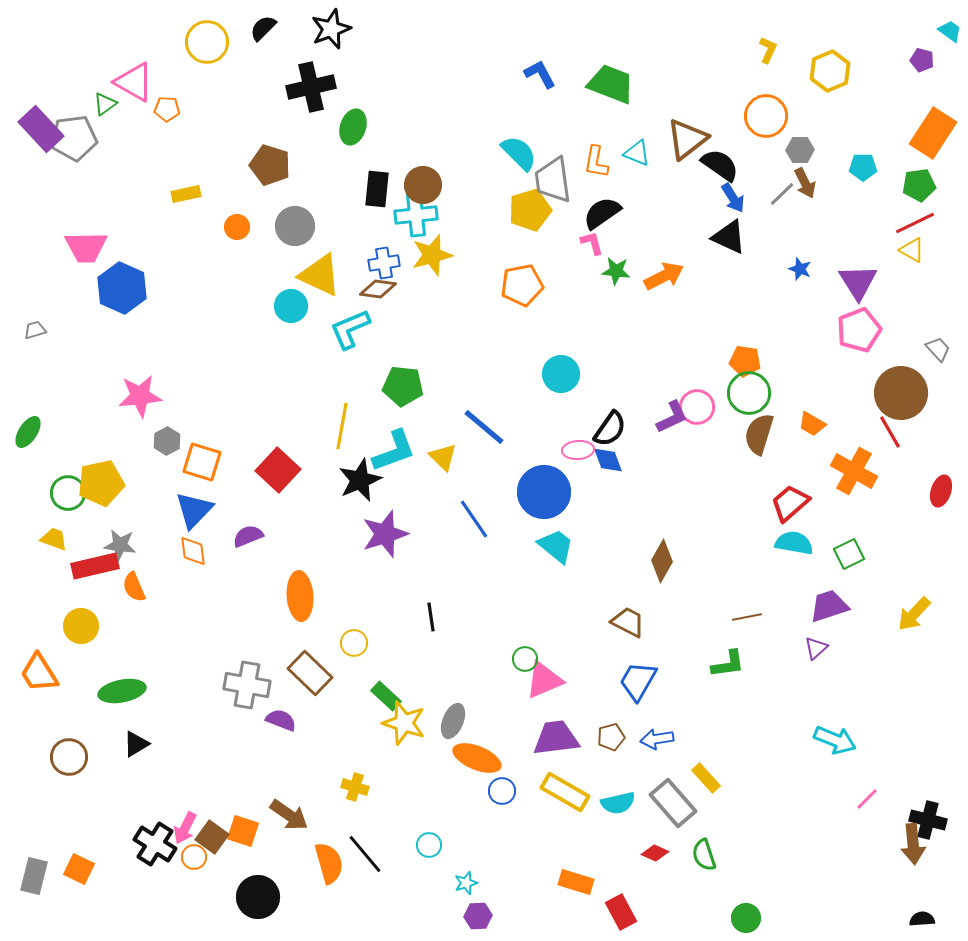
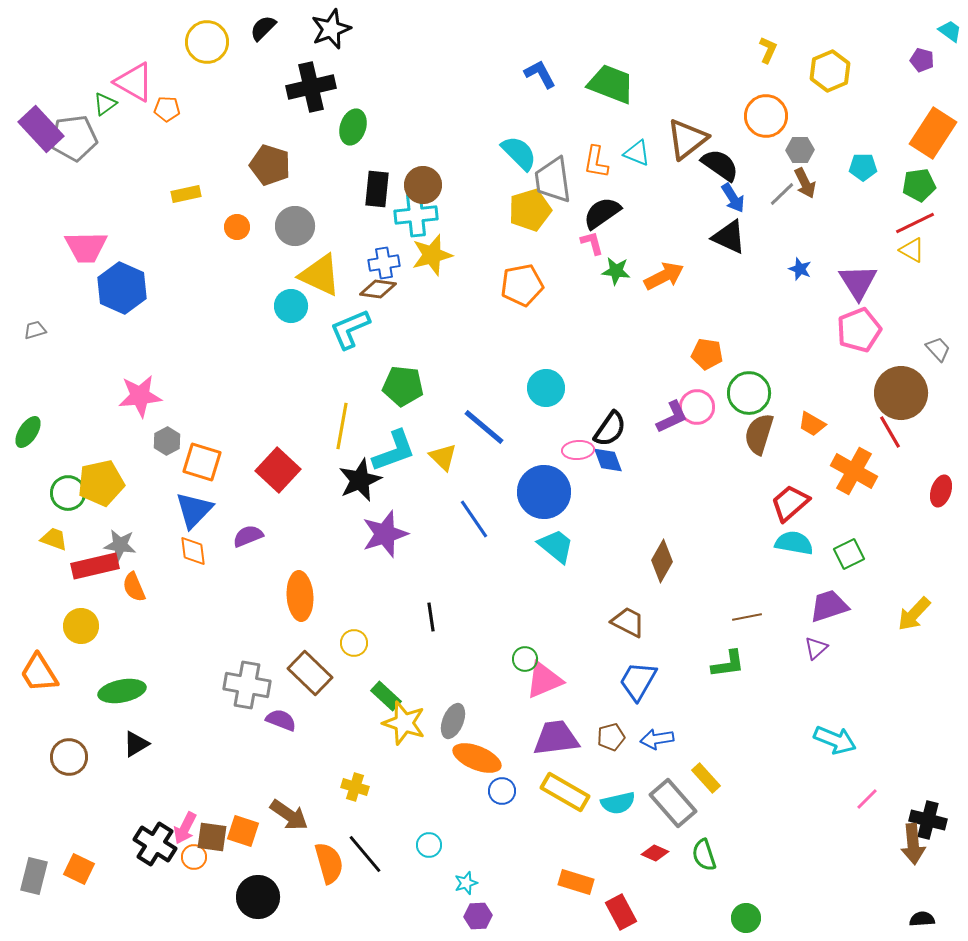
orange pentagon at (745, 361): moved 38 px left, 7 px up
cyan circle at (561, 374): moved 15 px left, 14 px down
brown square at (212, 837): rotated 28 degrees counterclockwise
